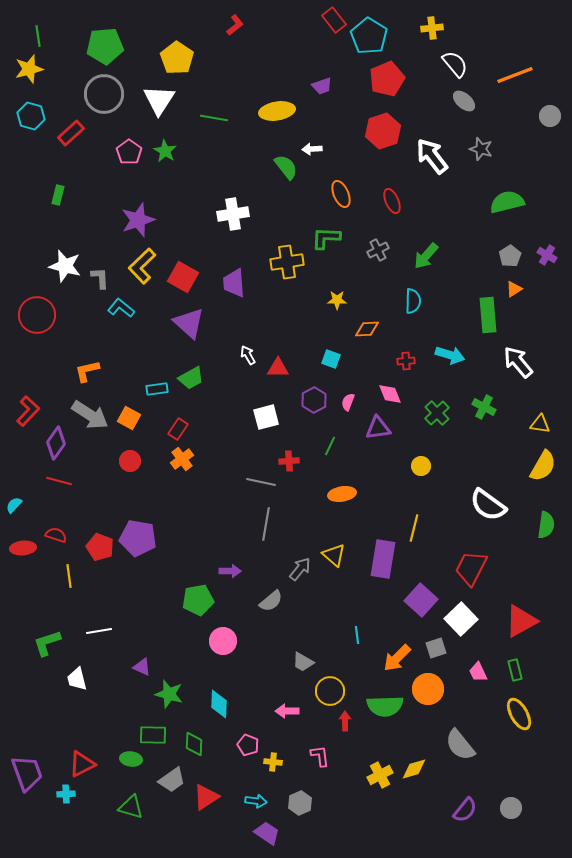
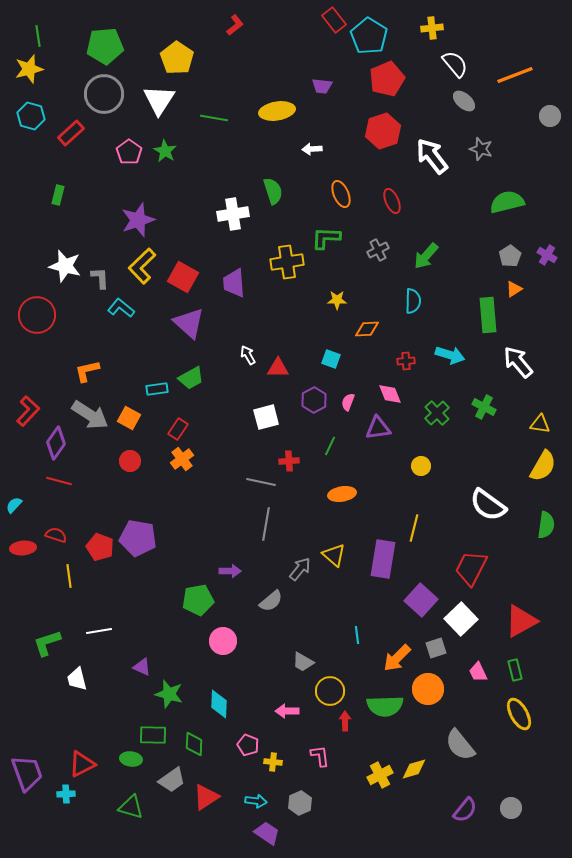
purple trapezoid at (322, 86): rotated 25 degrees clockwise
green semicircle at (286, 167): moved 13 px left, 24 px down; rotated 20 degrees clockwise
